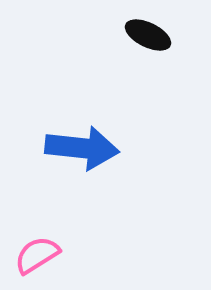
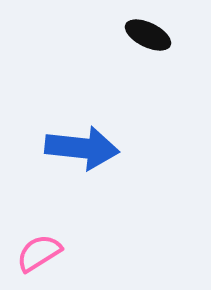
pink semicircle: moved 2 px right, 2 px up
